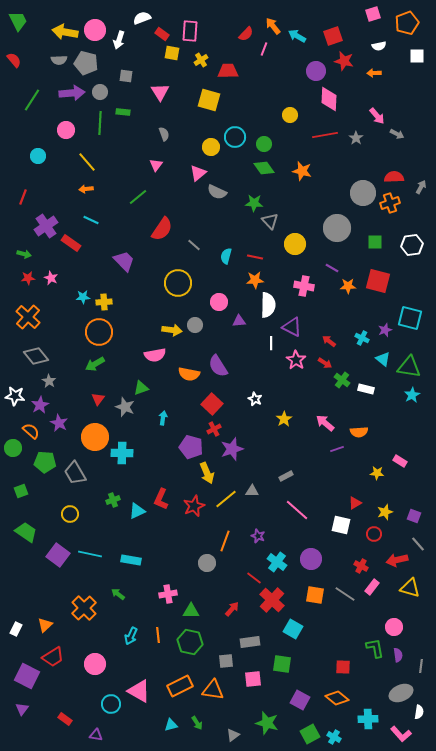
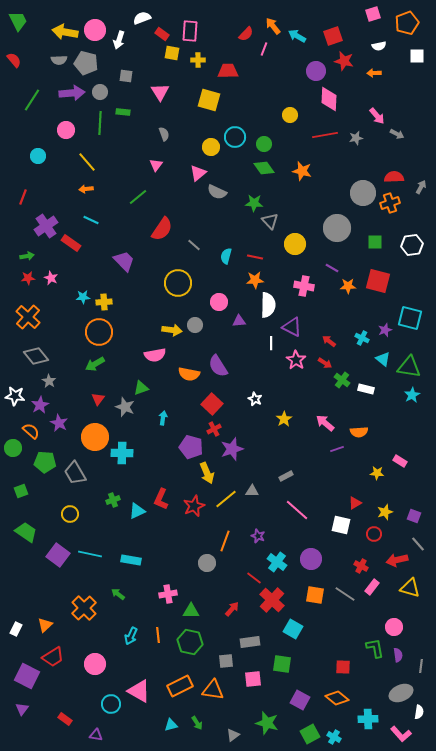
yellow cross at (201, 60): moved 3 px left; rotated 32 degrees clockwise
gray star at (356, 138): rotated 24 degrees clockwise
green arrow at (24, 254): moved 3 px right, 2 px down; rotated 24 degrees counterclockwise
